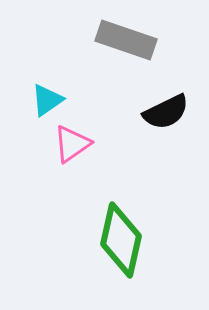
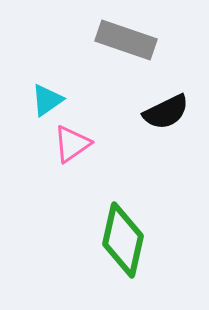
green diamond: moved 2 px right
